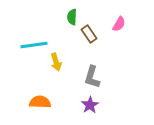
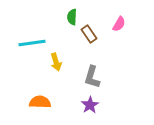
cyan line: moved 2 px left, 2 px up
